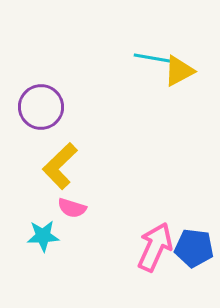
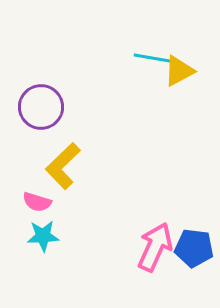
yellow L-shape: moved 3 px right
pink semicircle: moved 35 px left, 6 px up
